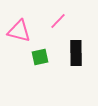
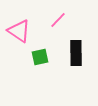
pink line: moved 1 px up
pink triangle: rotated 20 degrees clockwise
